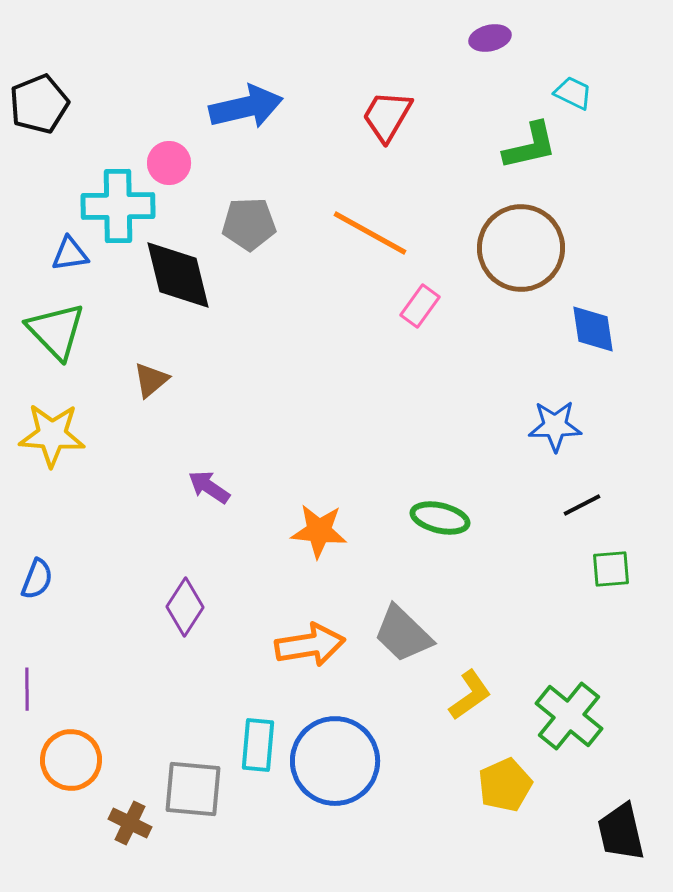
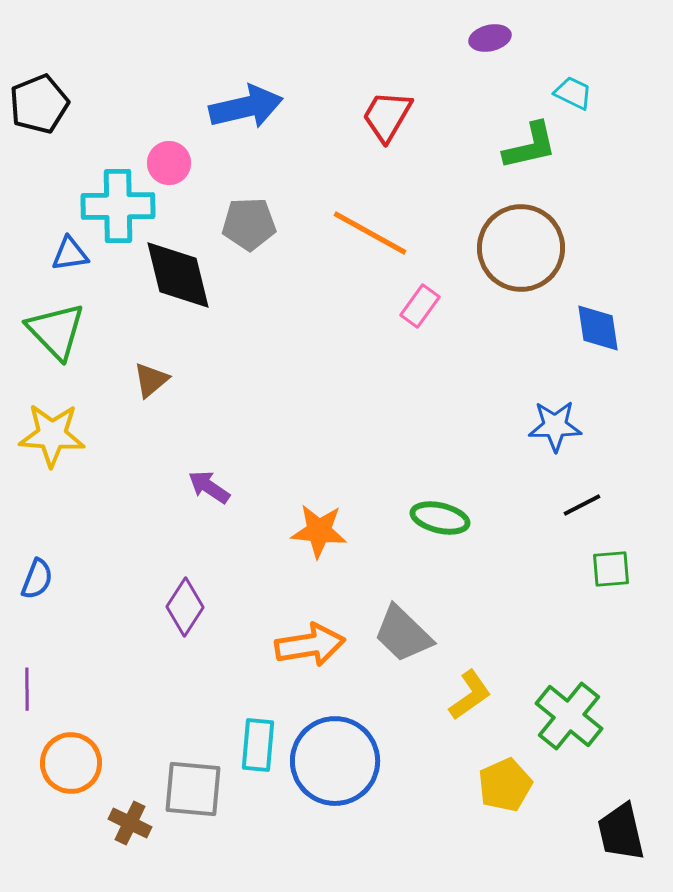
blue diamond: moved 5 px right, 1 px up
orange circle: moved 3 px down
